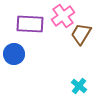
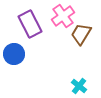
purple rectangle: rotated 60 degrees clockwise
